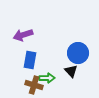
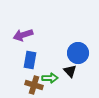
black triangle: moved 1 px left
green arrow: moved 3 px right
